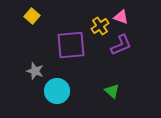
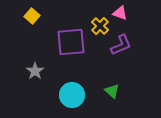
pink triangle: moved 1 px left, 4 px up
yellow cross: rotated 12 degrees counterclockwise
purple square: moved 3 px up
gray star: rotated 18 degrees clockwise
cyan circle: moved 15 px right, 4 px down
